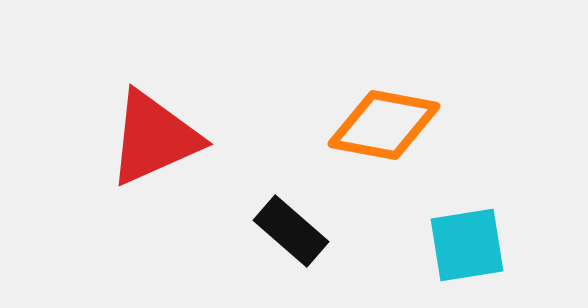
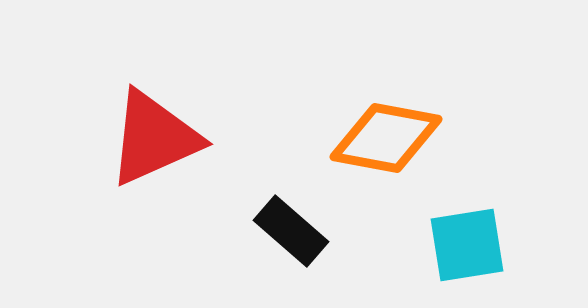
orange diamond: moved 2 px right, 13 px down
